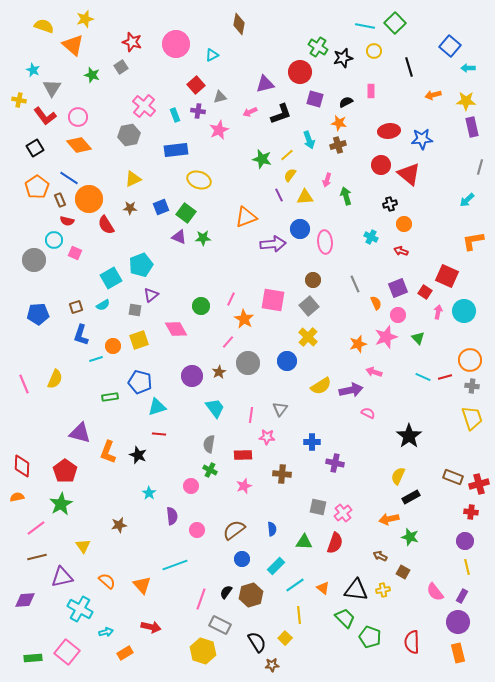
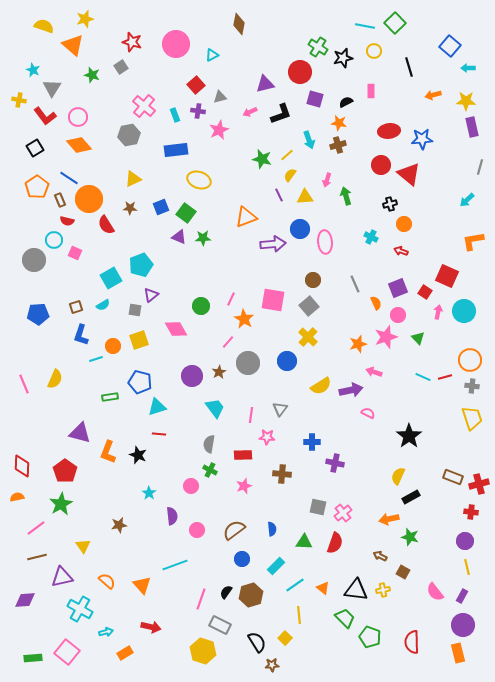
purple circle at (458, 622): moved 5 px right, 3 px down
